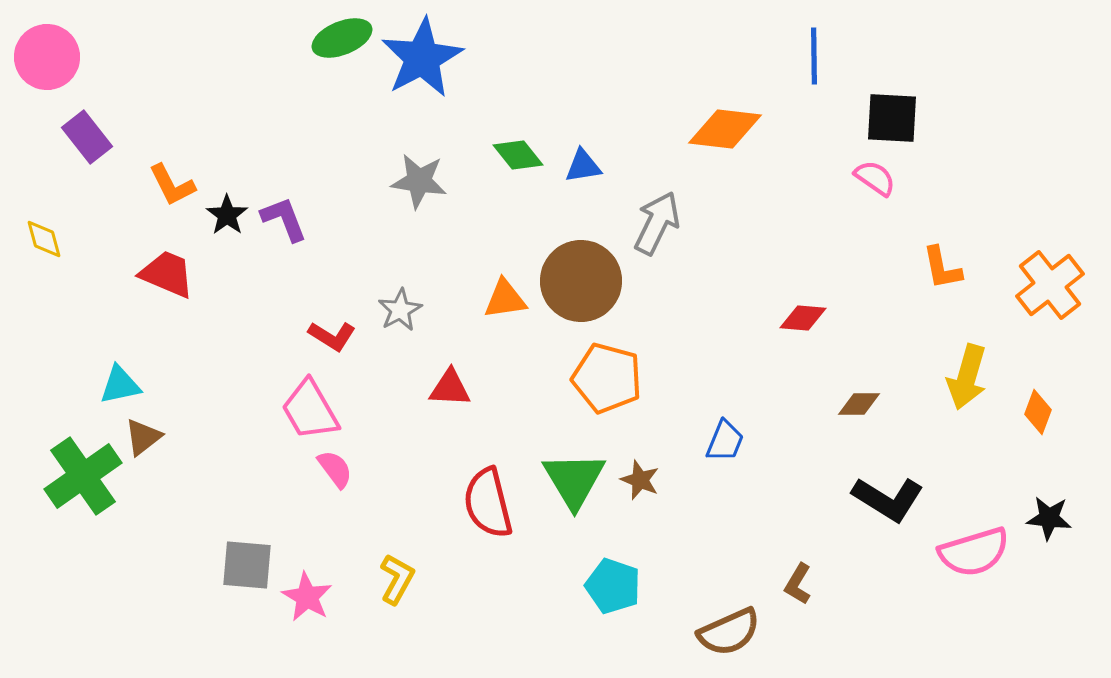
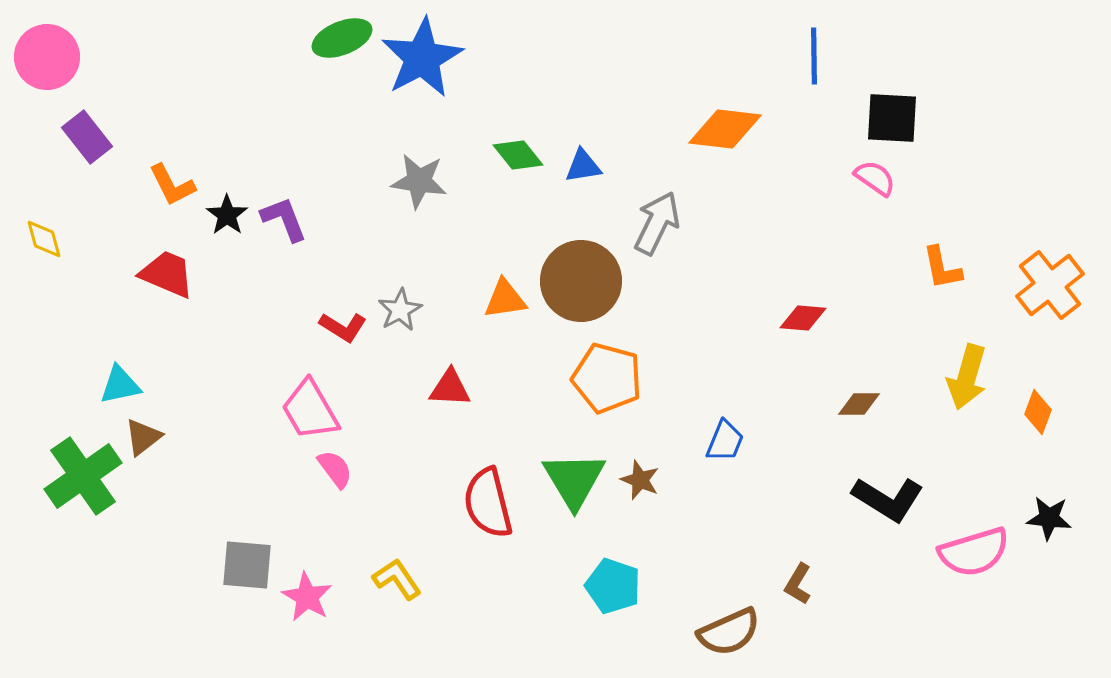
red L-shape at (332, 336): moved 11 px right, 9 px up
yellow L-shape at (397, 579): rotated 63 degrees counterclockwise
